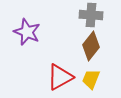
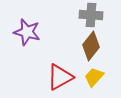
purple star: rotated 8 degrees counterclockwise
yellow trapezoid: moved 3 px right, 2 px up; rotated 20 degrees clockwise
